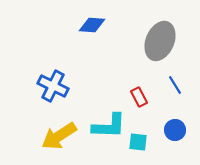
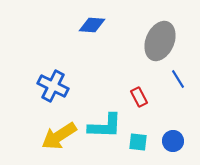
blue line: moved 3 px right, 6 px up
cyan L-shape: moved 4 px left
blue circle: moved 2 px left, 11 px down
